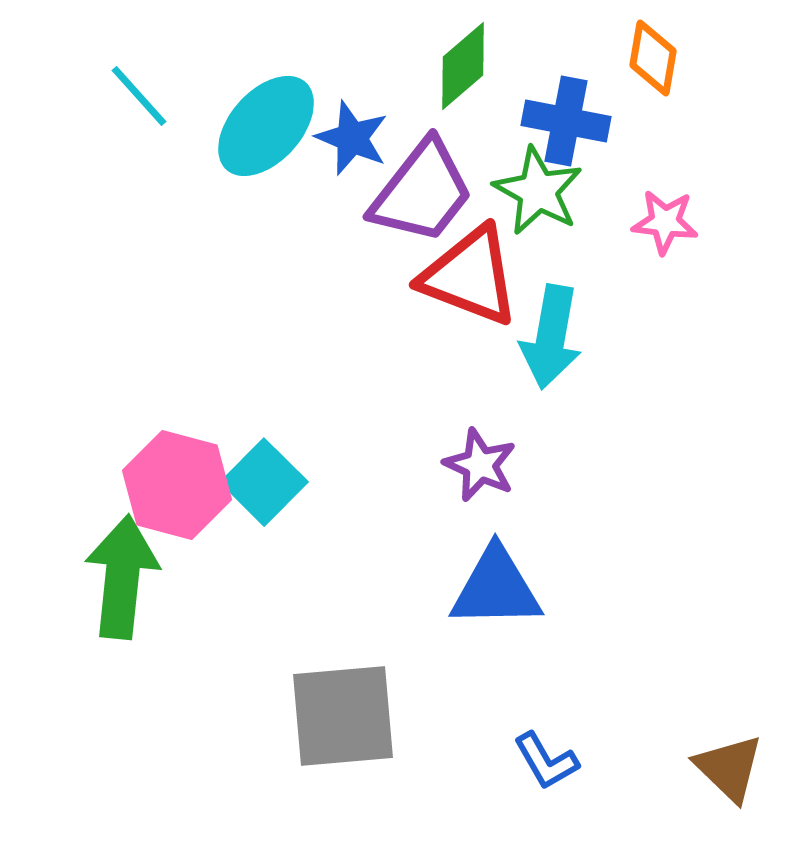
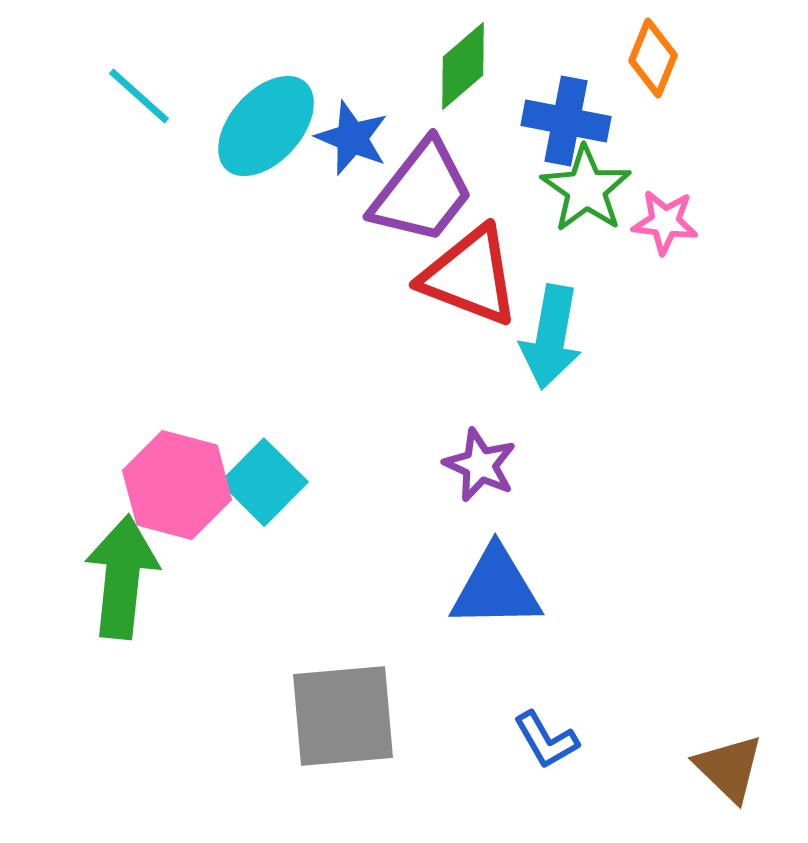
orange diamond: rotated 12 degrees clockwise
cyan line: rotated 6 degrees counterclockwise
green star: moved 48 px right, 2 px up; rotated 6 degrees clockwise
blue L-shape: moved 21 px up
